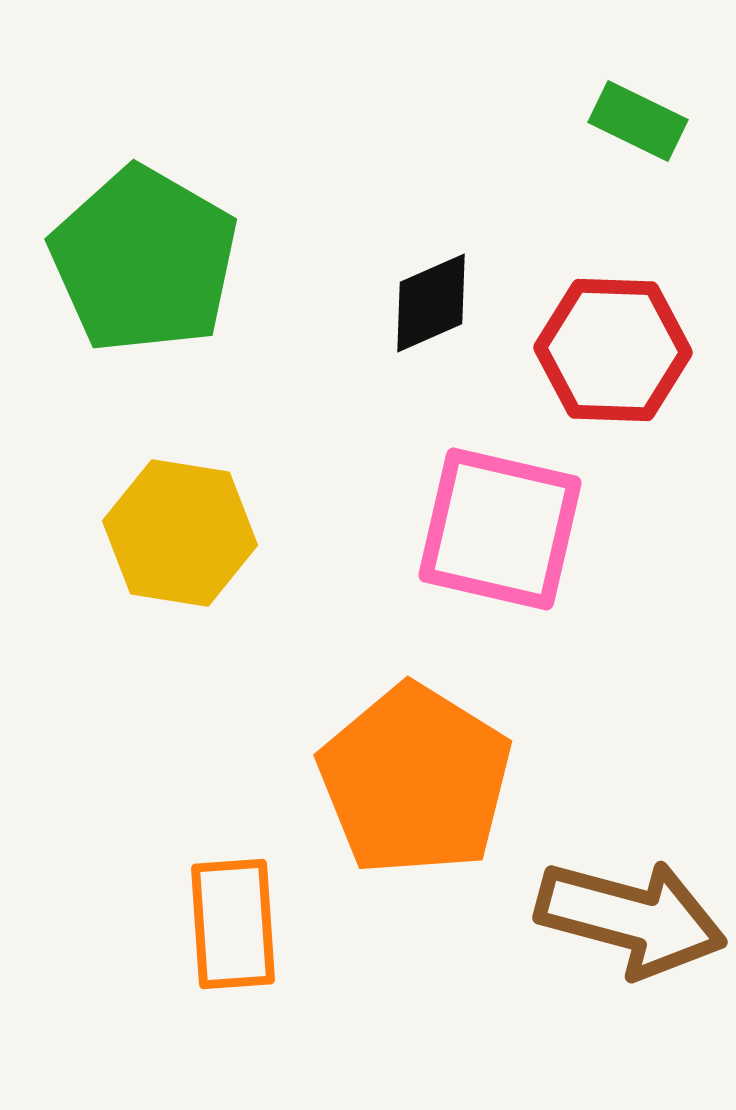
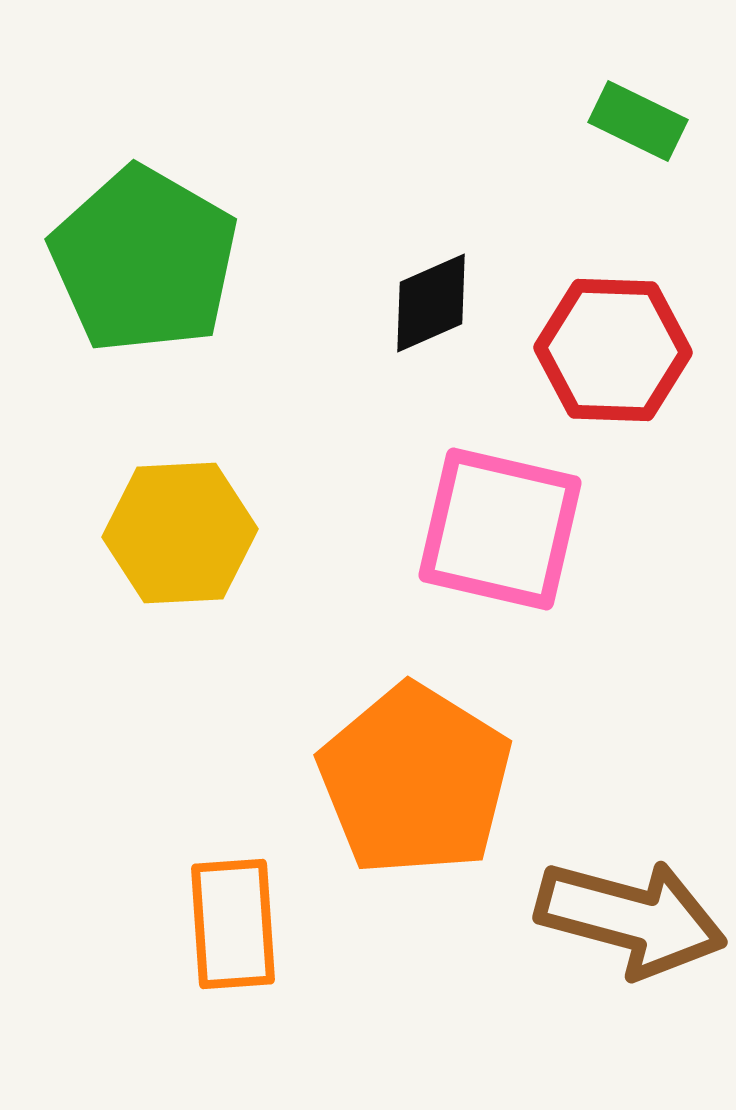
yellow hexagon: rotated 12 degrees counterclockwise
